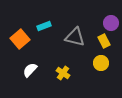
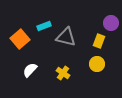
gray triangle: moved 9 px left
yellow rectangle: moved 5 px left; rotated 48 degrees clockwise
yellow circle: moved 4 px left, 1 px down
